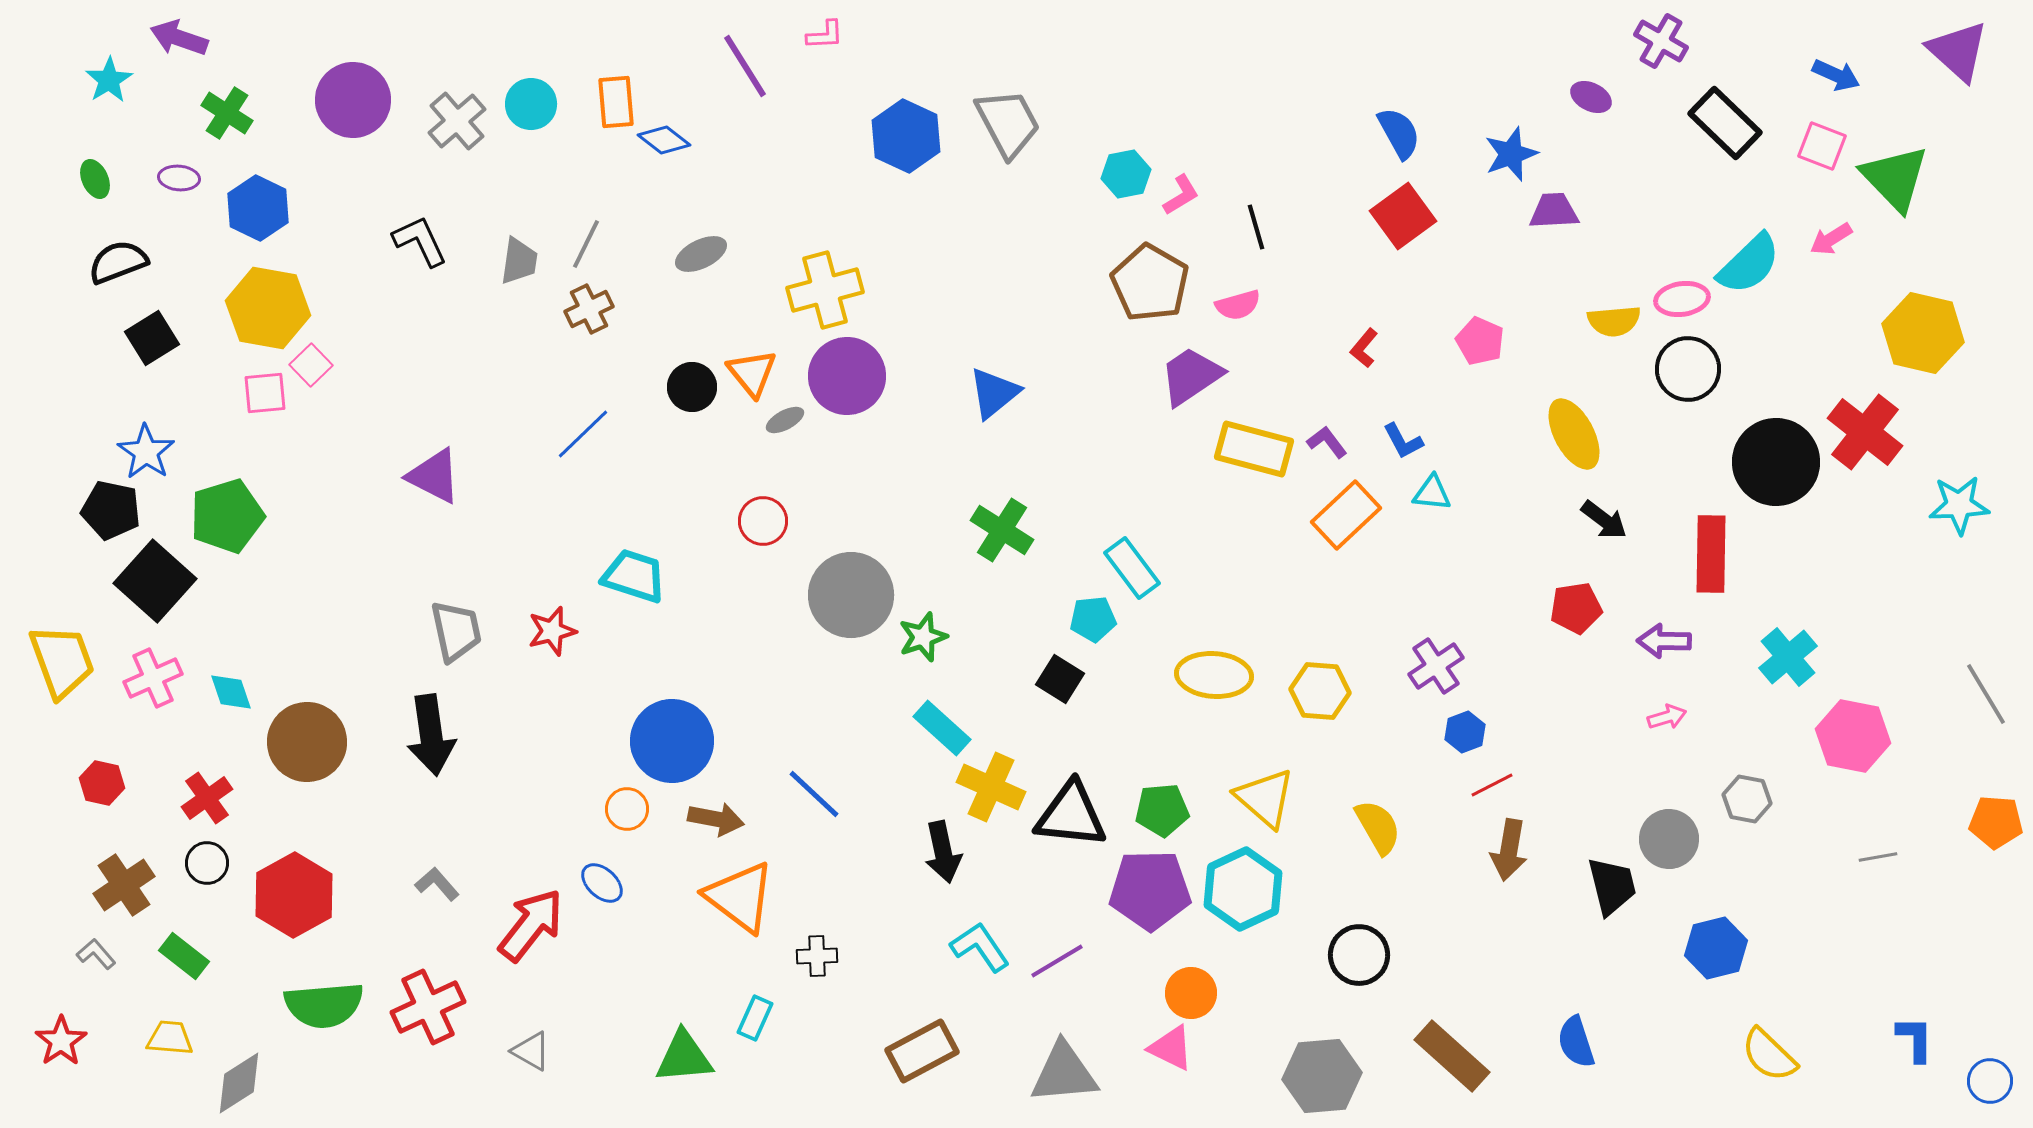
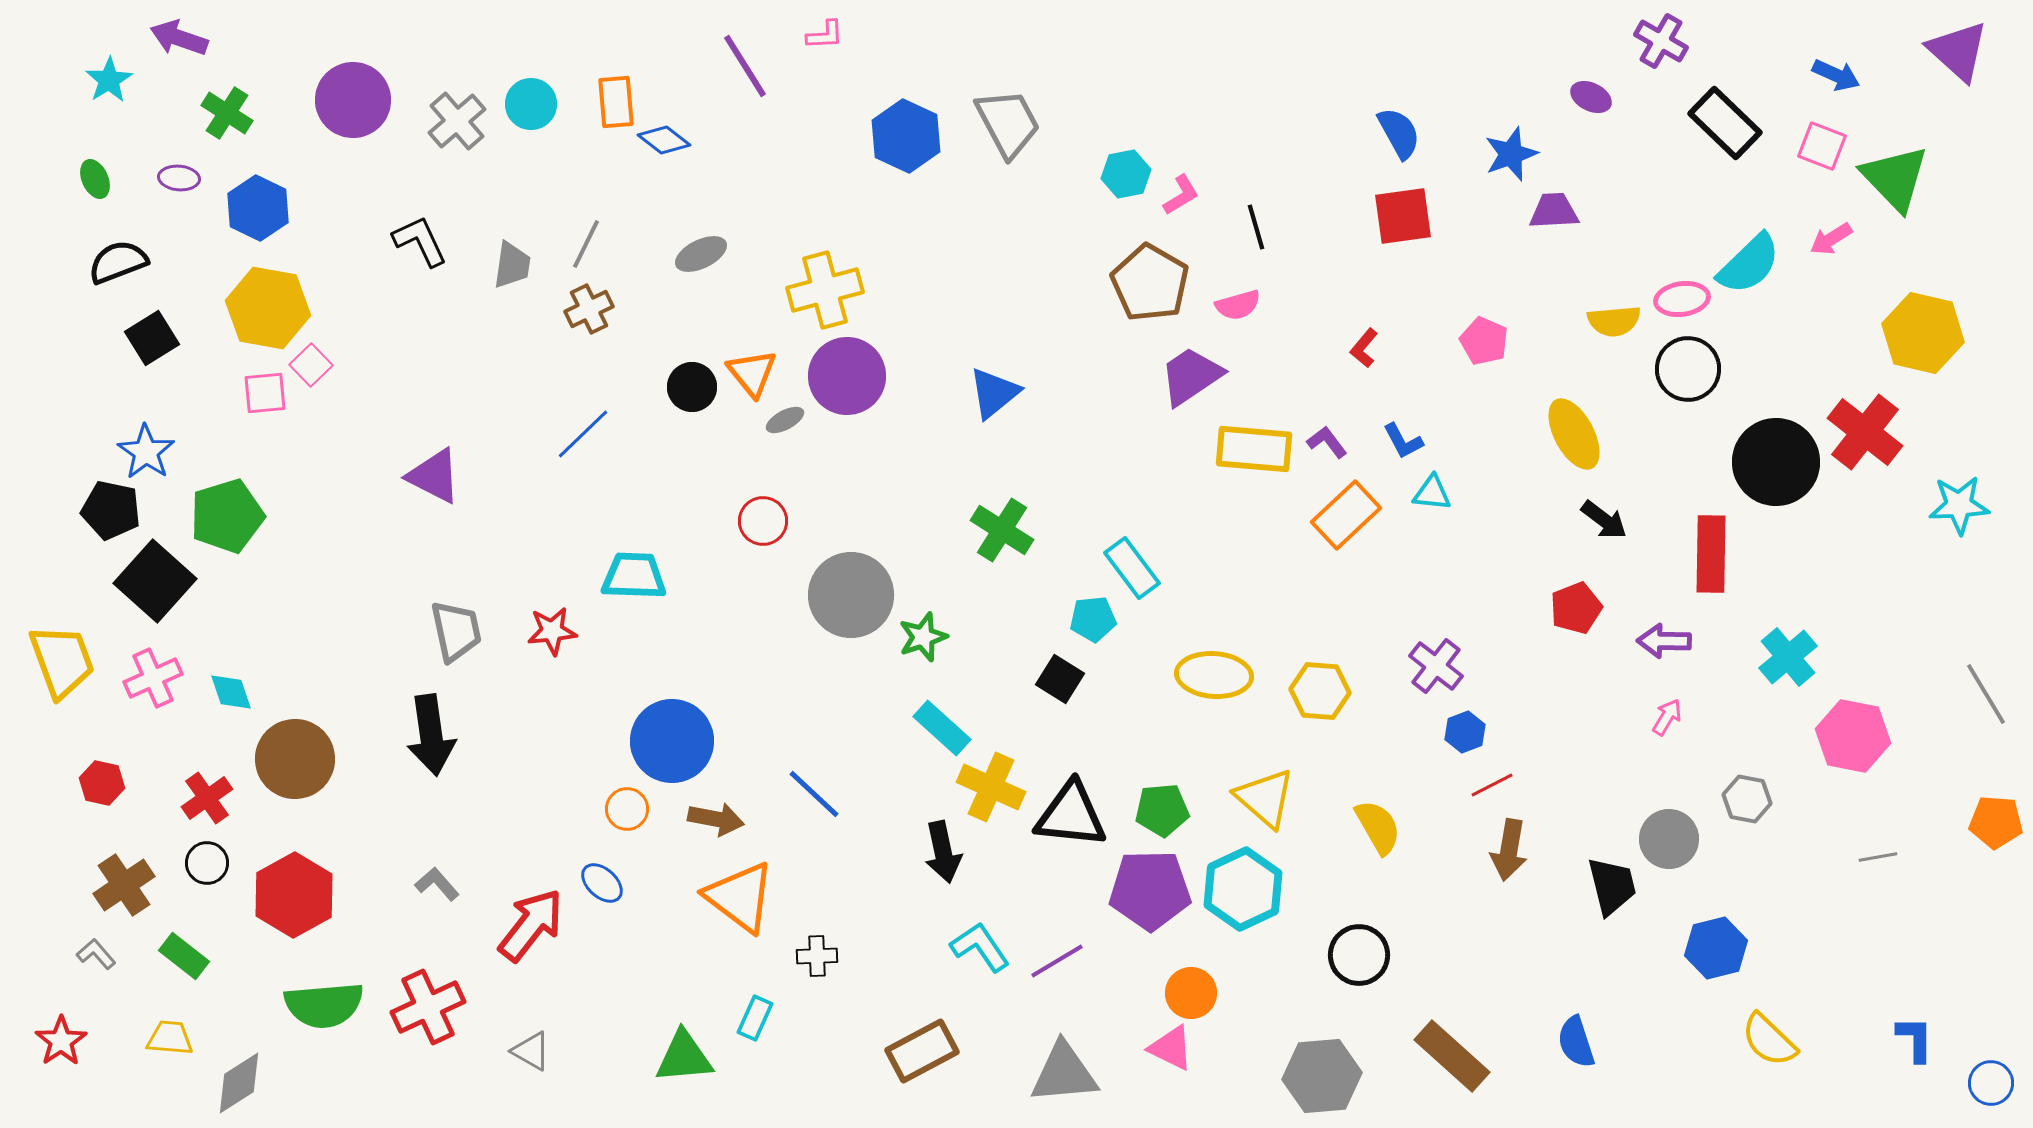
red square at (1403, 216): rotated 28 degrees clockwise
gray trapezoid at (519, 261): moved 7 px left, 4 px down
pink pentagon at (1480, 341): moved 4 px right
yellow rectangle at (1254, 449): rotated 10 degrees counterclockwise
cyan trapezoid at (634, 576): rotated 16 degrees counterclockwise
red pentagon at (1576, 608): rotated 12 degrees counterclockwise
red star at (552, 631): rotated 9 degrees clockwise
purple cross at (1436, 666): rotated 18 degrees counterclockwise
pink arrow at (1667, 717): rotated 42 degrees counterclockwise
brown circle at (307, 742): moved 12 px left, 17 px down
yellow semicircle at (1769, 1055): moved 15 px up
blue circle at (1990, 1081): moved 1 px right, 2 px down
